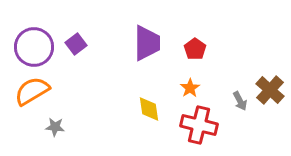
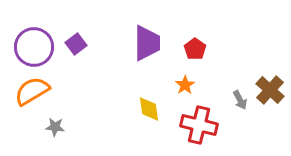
orange star: moved 5 px left, 3 px up
gray arrow: moved 1 px up
